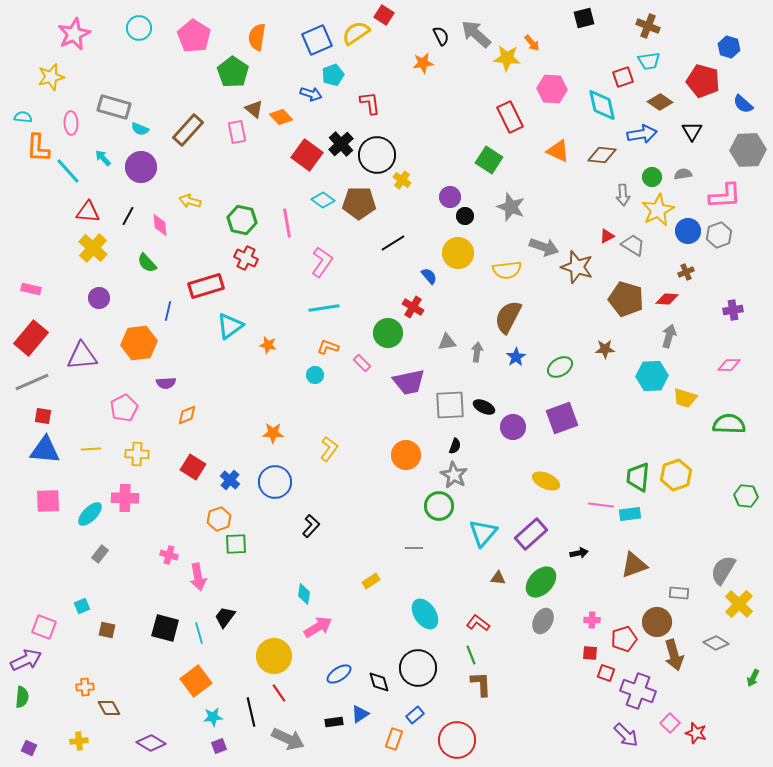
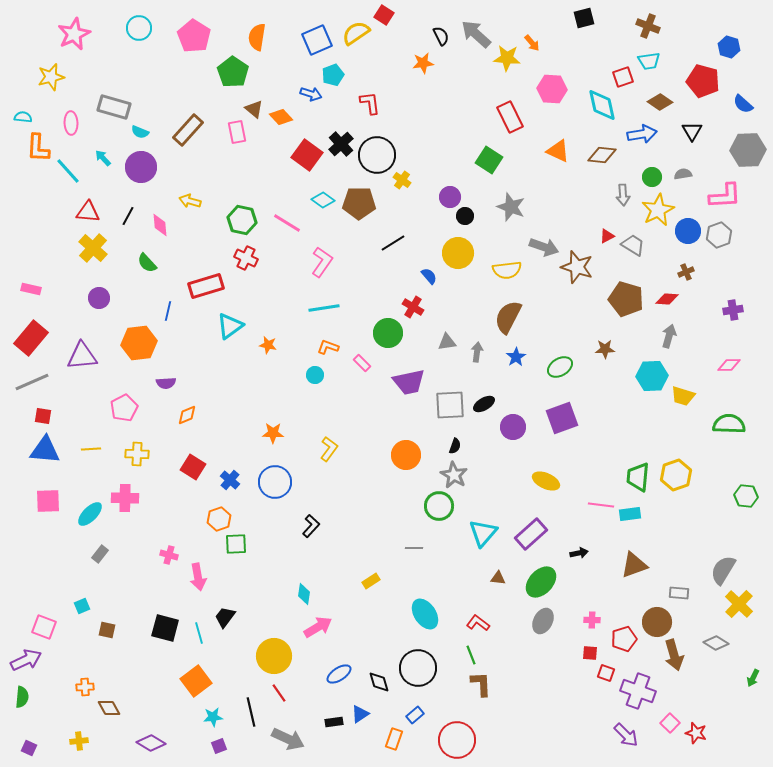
cyan semicircle at (140, 129): moved 3 px down
pink line at (287, 223): rotated 48 degrees counterclockwise
yellow trapezoid at (685, 398): moved 2 px left, 2 px up
black ellipse at (484, 407): moved 3 px up; rotated 55 degrees counterclockwise
